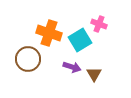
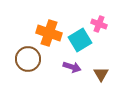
brown triangle: moved 7 px right
